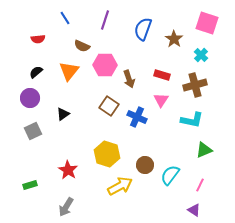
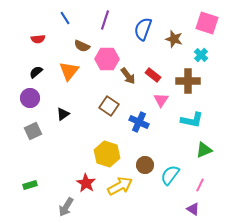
brown star: rotated 18 degrees counterclockwise
pink hexagon: moved 2 px right, 6 px up
red rectangle: moved 9 px left; rotated 21 degrees clockwise
brown arrow: moved 1 px left, 3 px up; rotated 18 degrees counterclockwise
brown cross: moved 7 px left, 4 px up; rotated 15 degrees clockwise
blue cross: moved 2 px right, 5 px down
red star: moved 18 px right, 13 px down
purple triangle: moved 1 px left, 1 px up
